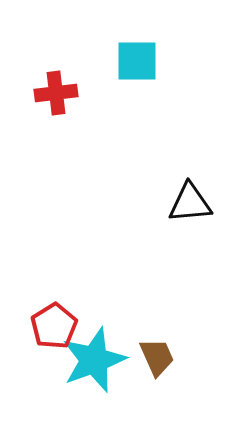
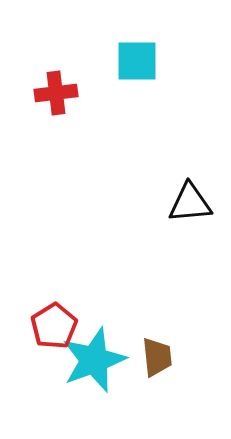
brown trapezoid: rotated 18 degrees clockwise
